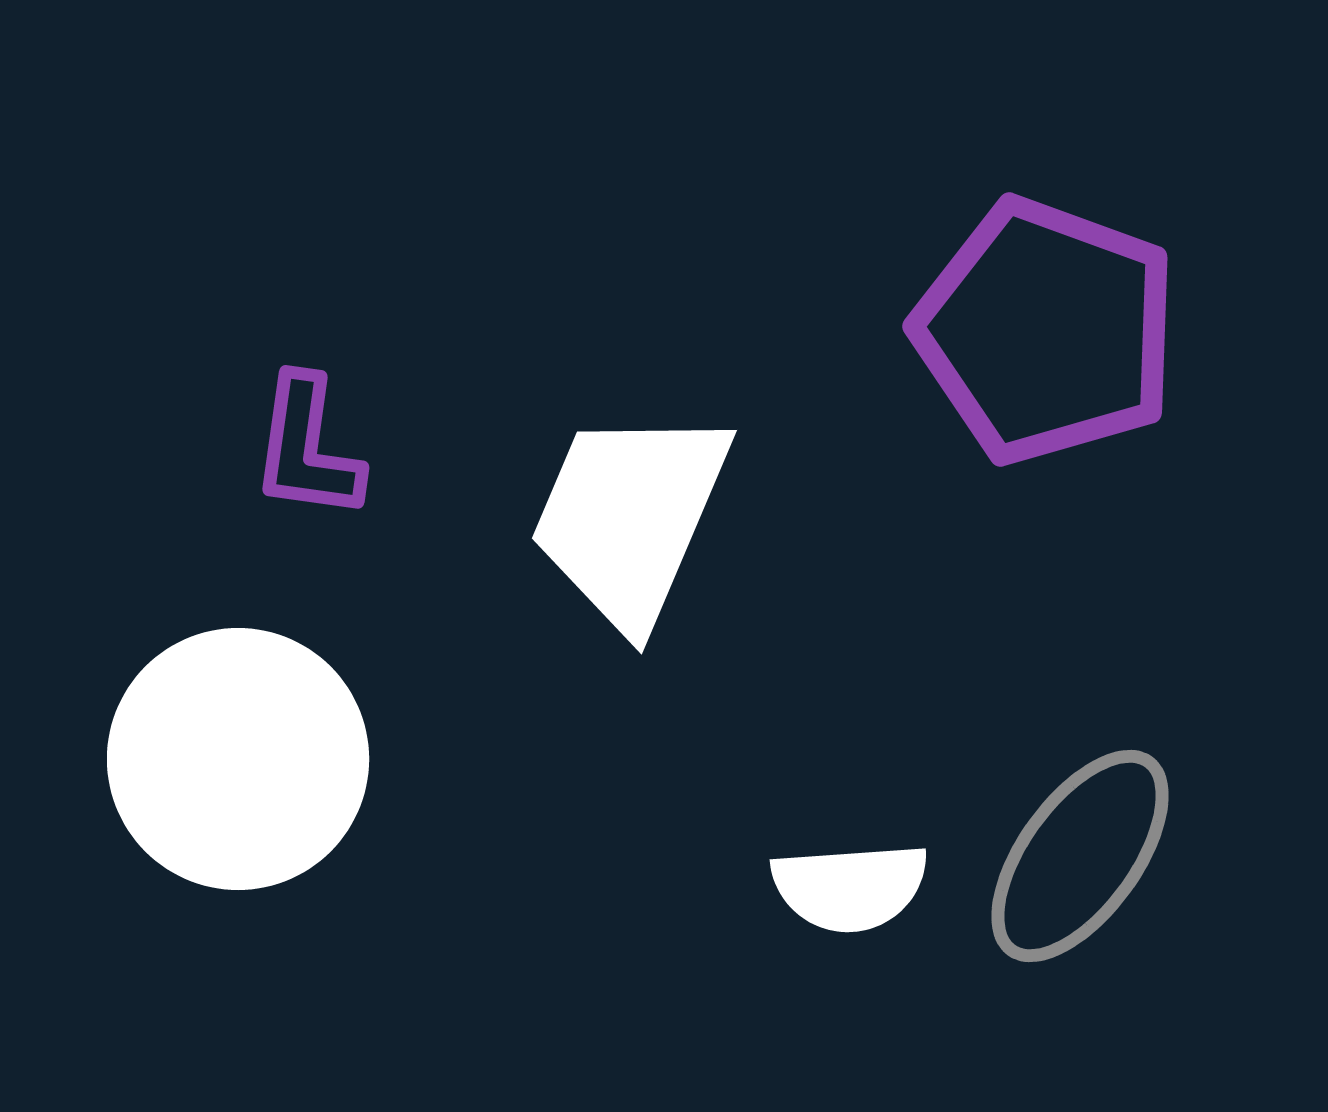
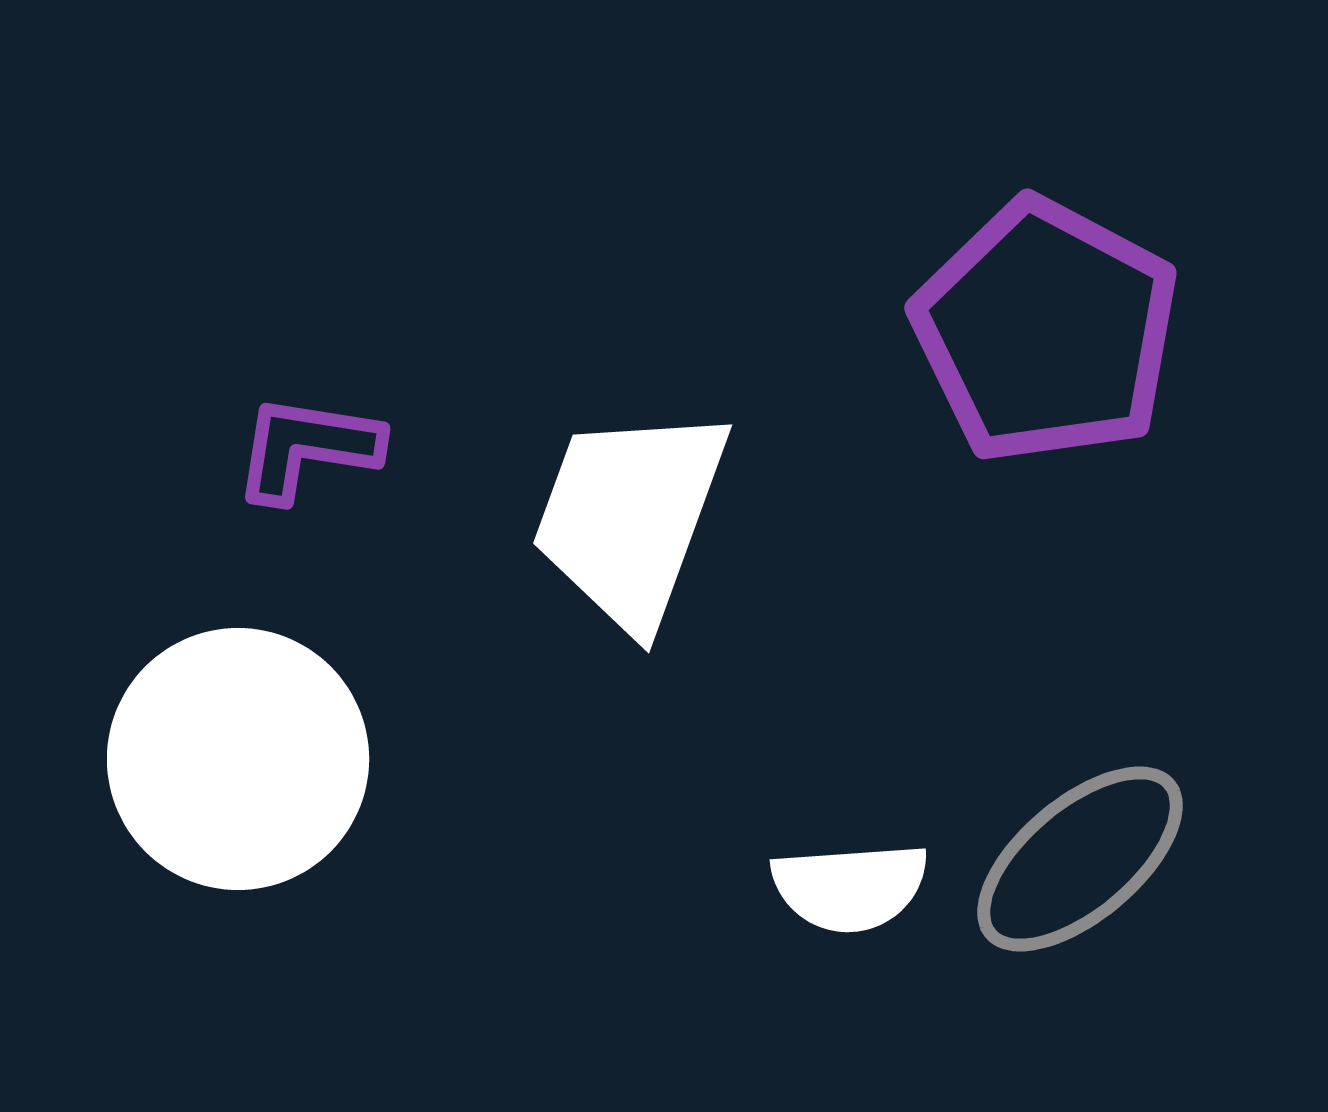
purple pentagon: rotated 8 degrees clockwise
purple L-shape: rotated 91 degrees clockwise
white trapezoid: rotated 3 degrees counterclockwise
gray ellipse: moved 3 px down; rotated 14 degrees clockwise
